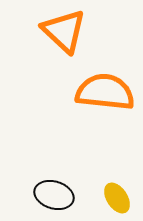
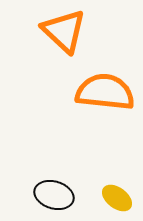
yellow ellipse: rotated 20 degrees counterclockwise
